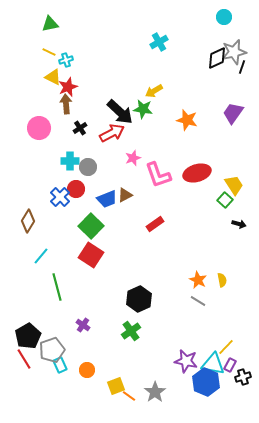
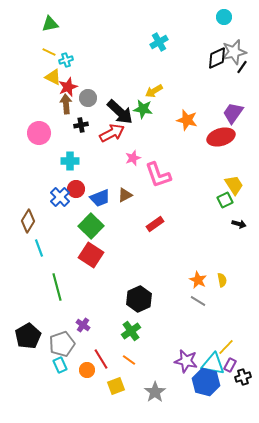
black line at (242, 67): rotated 16 degrees clockwise
pink circle at (39, 128): moved 5 px down
black cross at (80, 128): moved 1 px right, 3 px up; rotated 24 degrees clockwise
gray circle at (88, 167): moved 69 px up
red ellipse at (197, 173): moved 24 px right, 36 px up
blue trapezoid at (107, 199): moved 7 px left, 1 px up
green square at (225, 200): rotated 21 degrees clockwise
cyan line at (41, 256): moved 2 px left, 8 px up; rotated 60 degrees counterclockwise
gray pentagon at (52, 350): moved 10 px right, 6 px up
red line at (24, 359): moved 77 px right
blue hexagon at (206, 382): rotated 8 degrees counterclockwise
orange line at (129, 396): moved 36 px up
